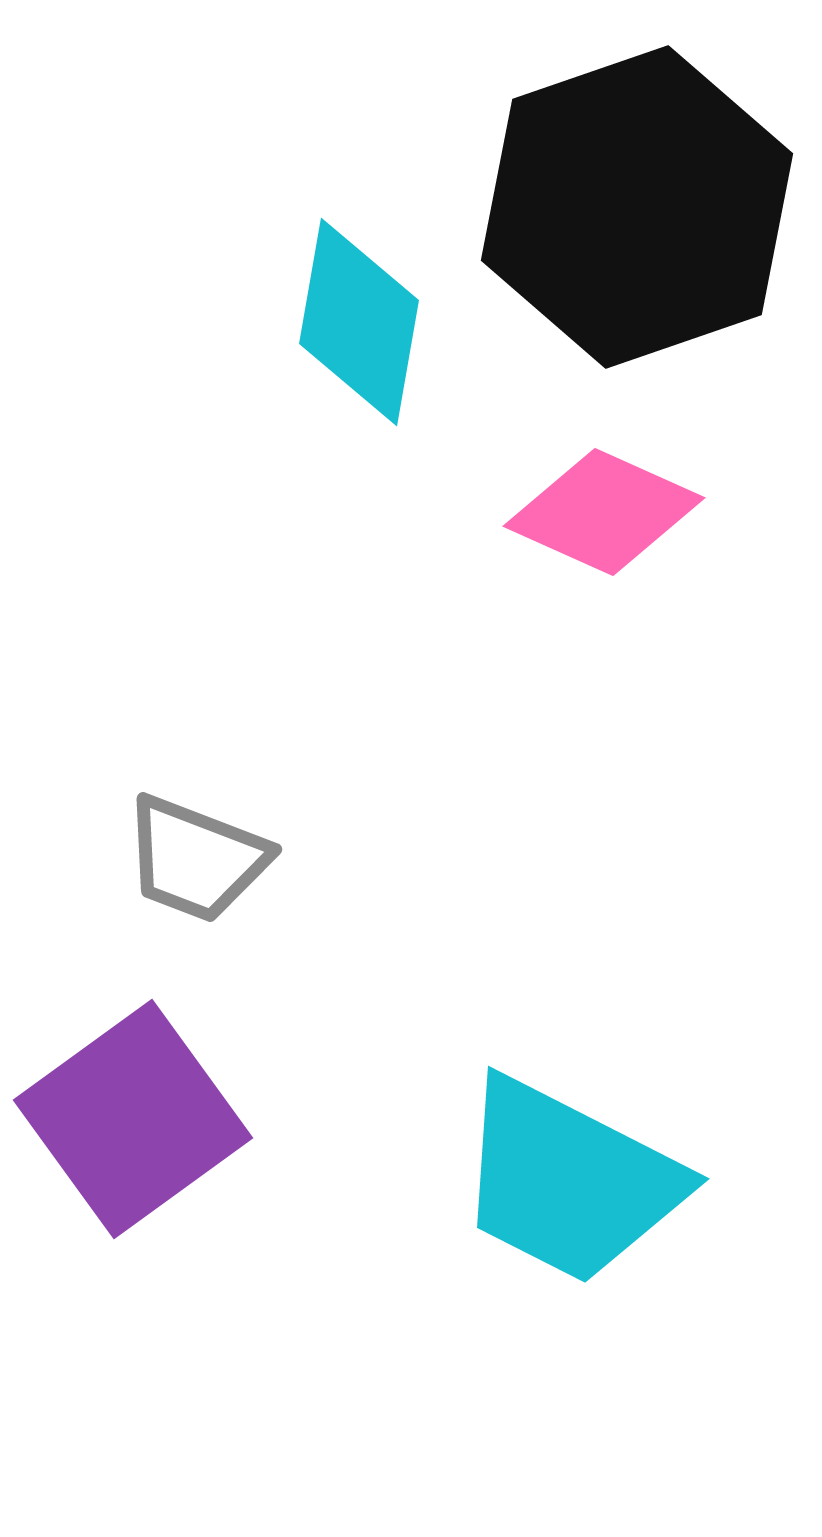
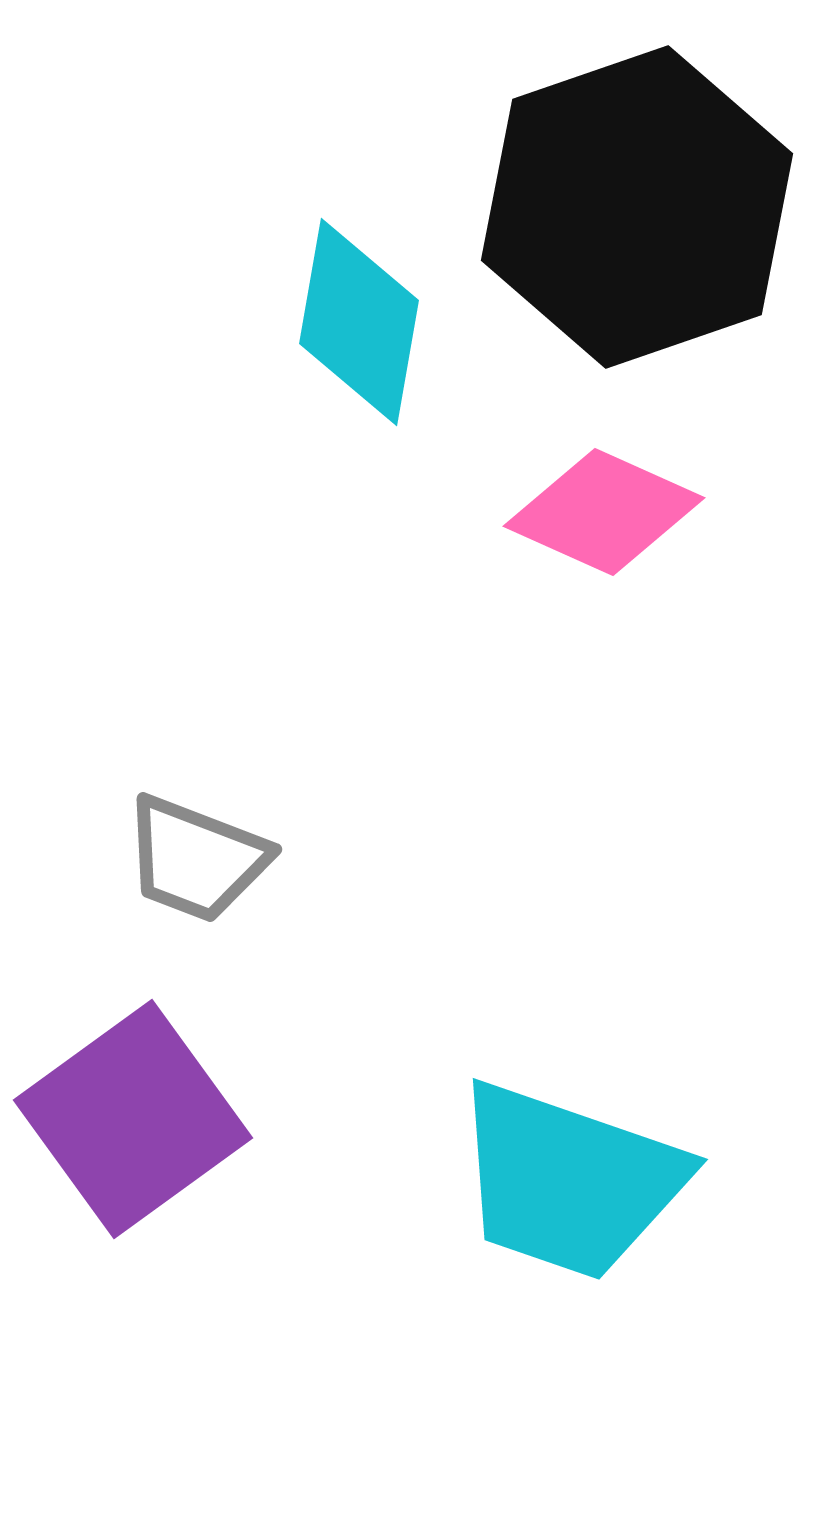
cyan trapezoid: rotated 8 degrees counterclockwise
